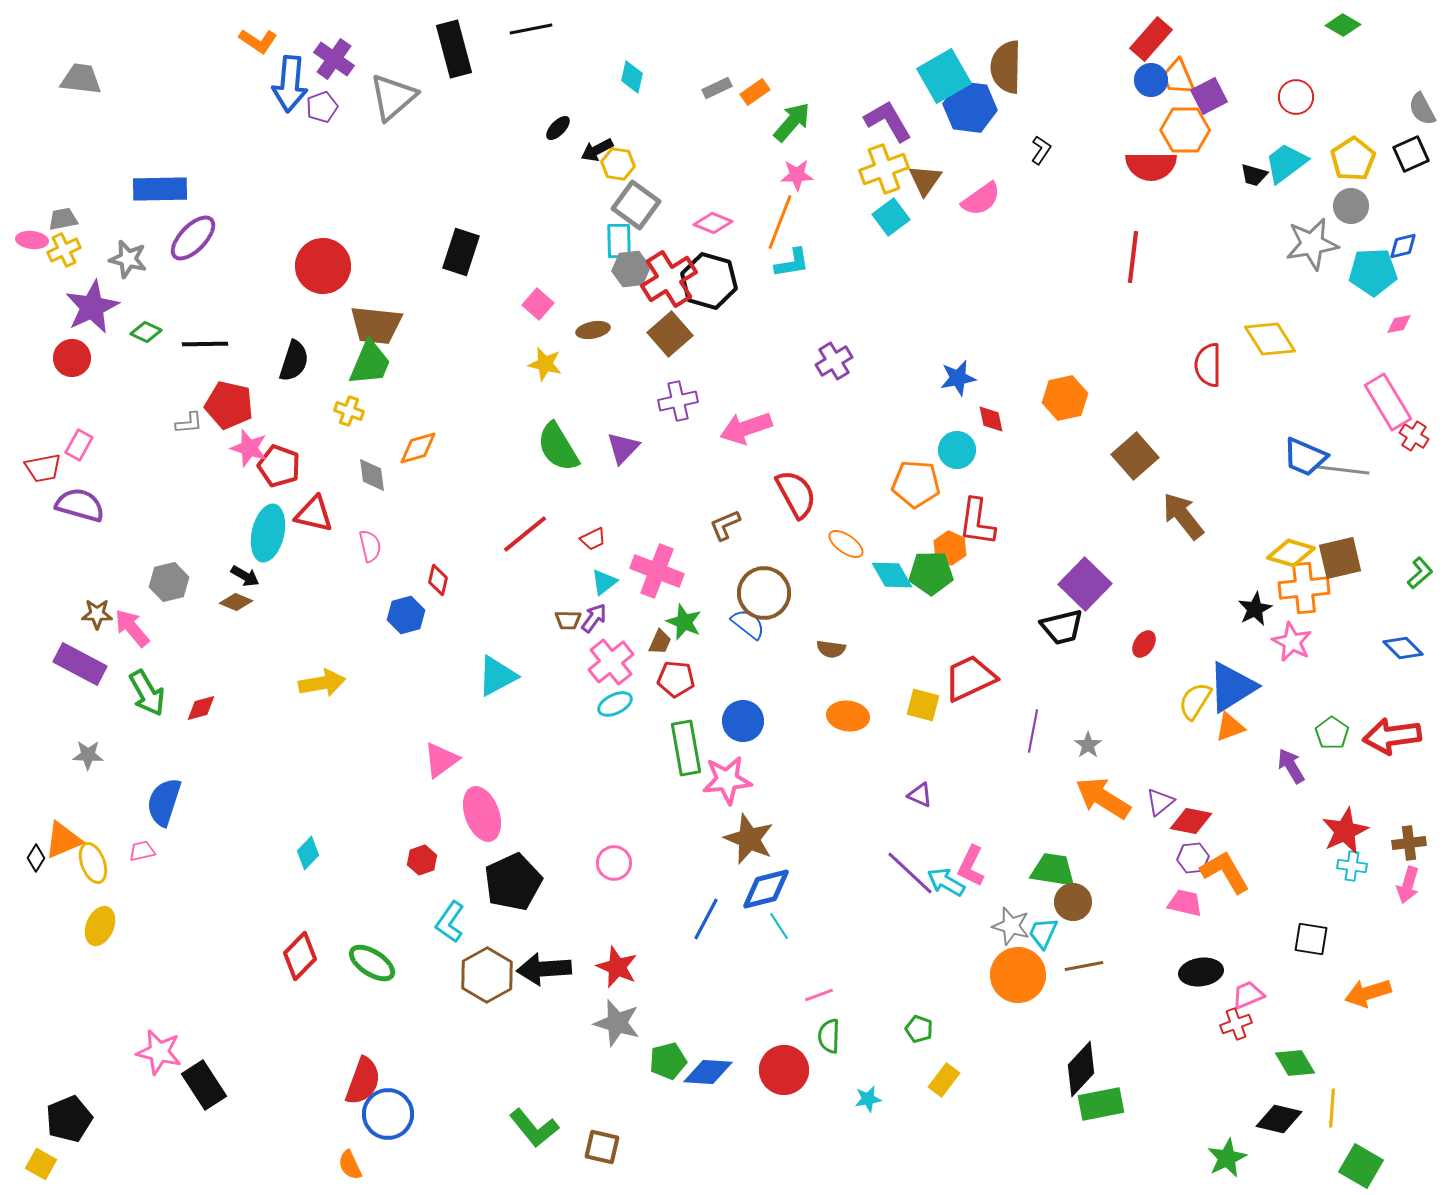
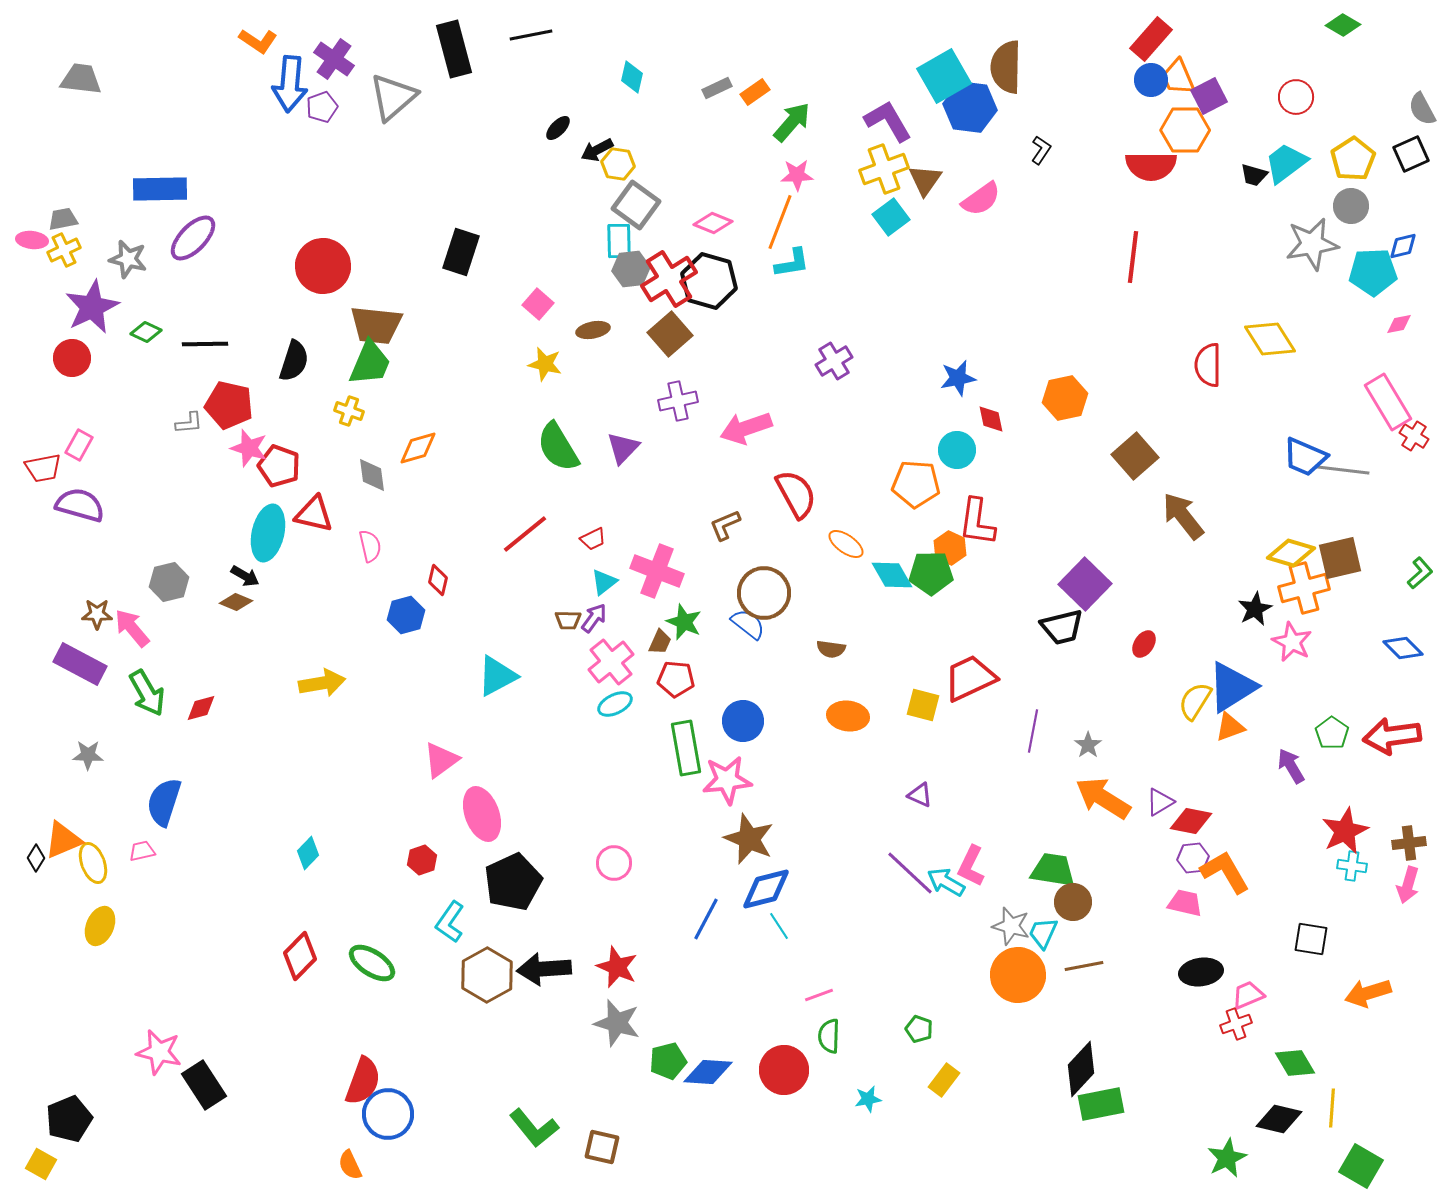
black line at (531, 29): moved 6 px down
orange cross at (1304, 588): rotated 9 degrees counterclockwise
purple triangle at (1160, 802): rotated 8 degrees clockwise
